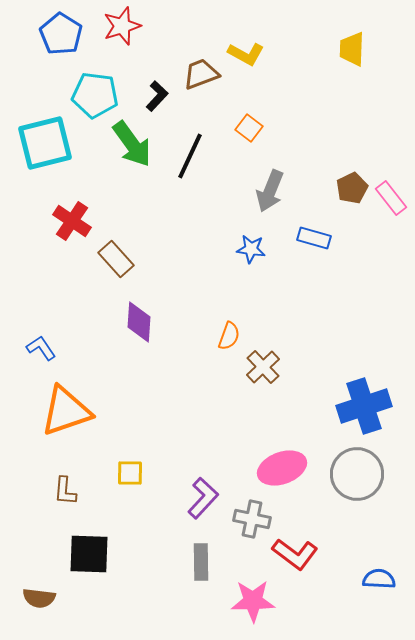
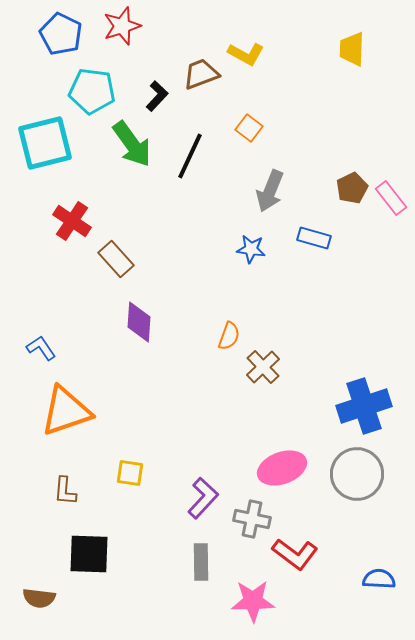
blue pentagon: rotated 6 degrees counterclockwise
cyan pentagon: moved 3 px left, 4 px up
yellow square: rotated 8 degrees clockwise
